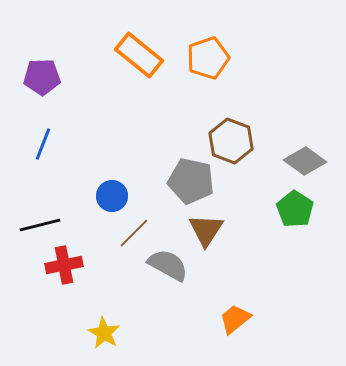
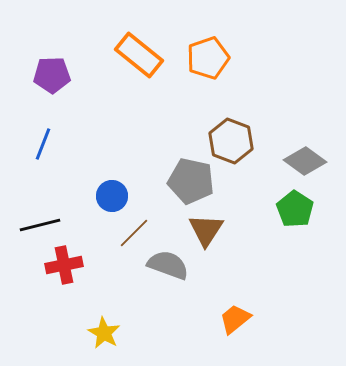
purple pentagon: moved 10 px right, 2 px up
gray semicircle: rotated 9 degrees counterclockwise
